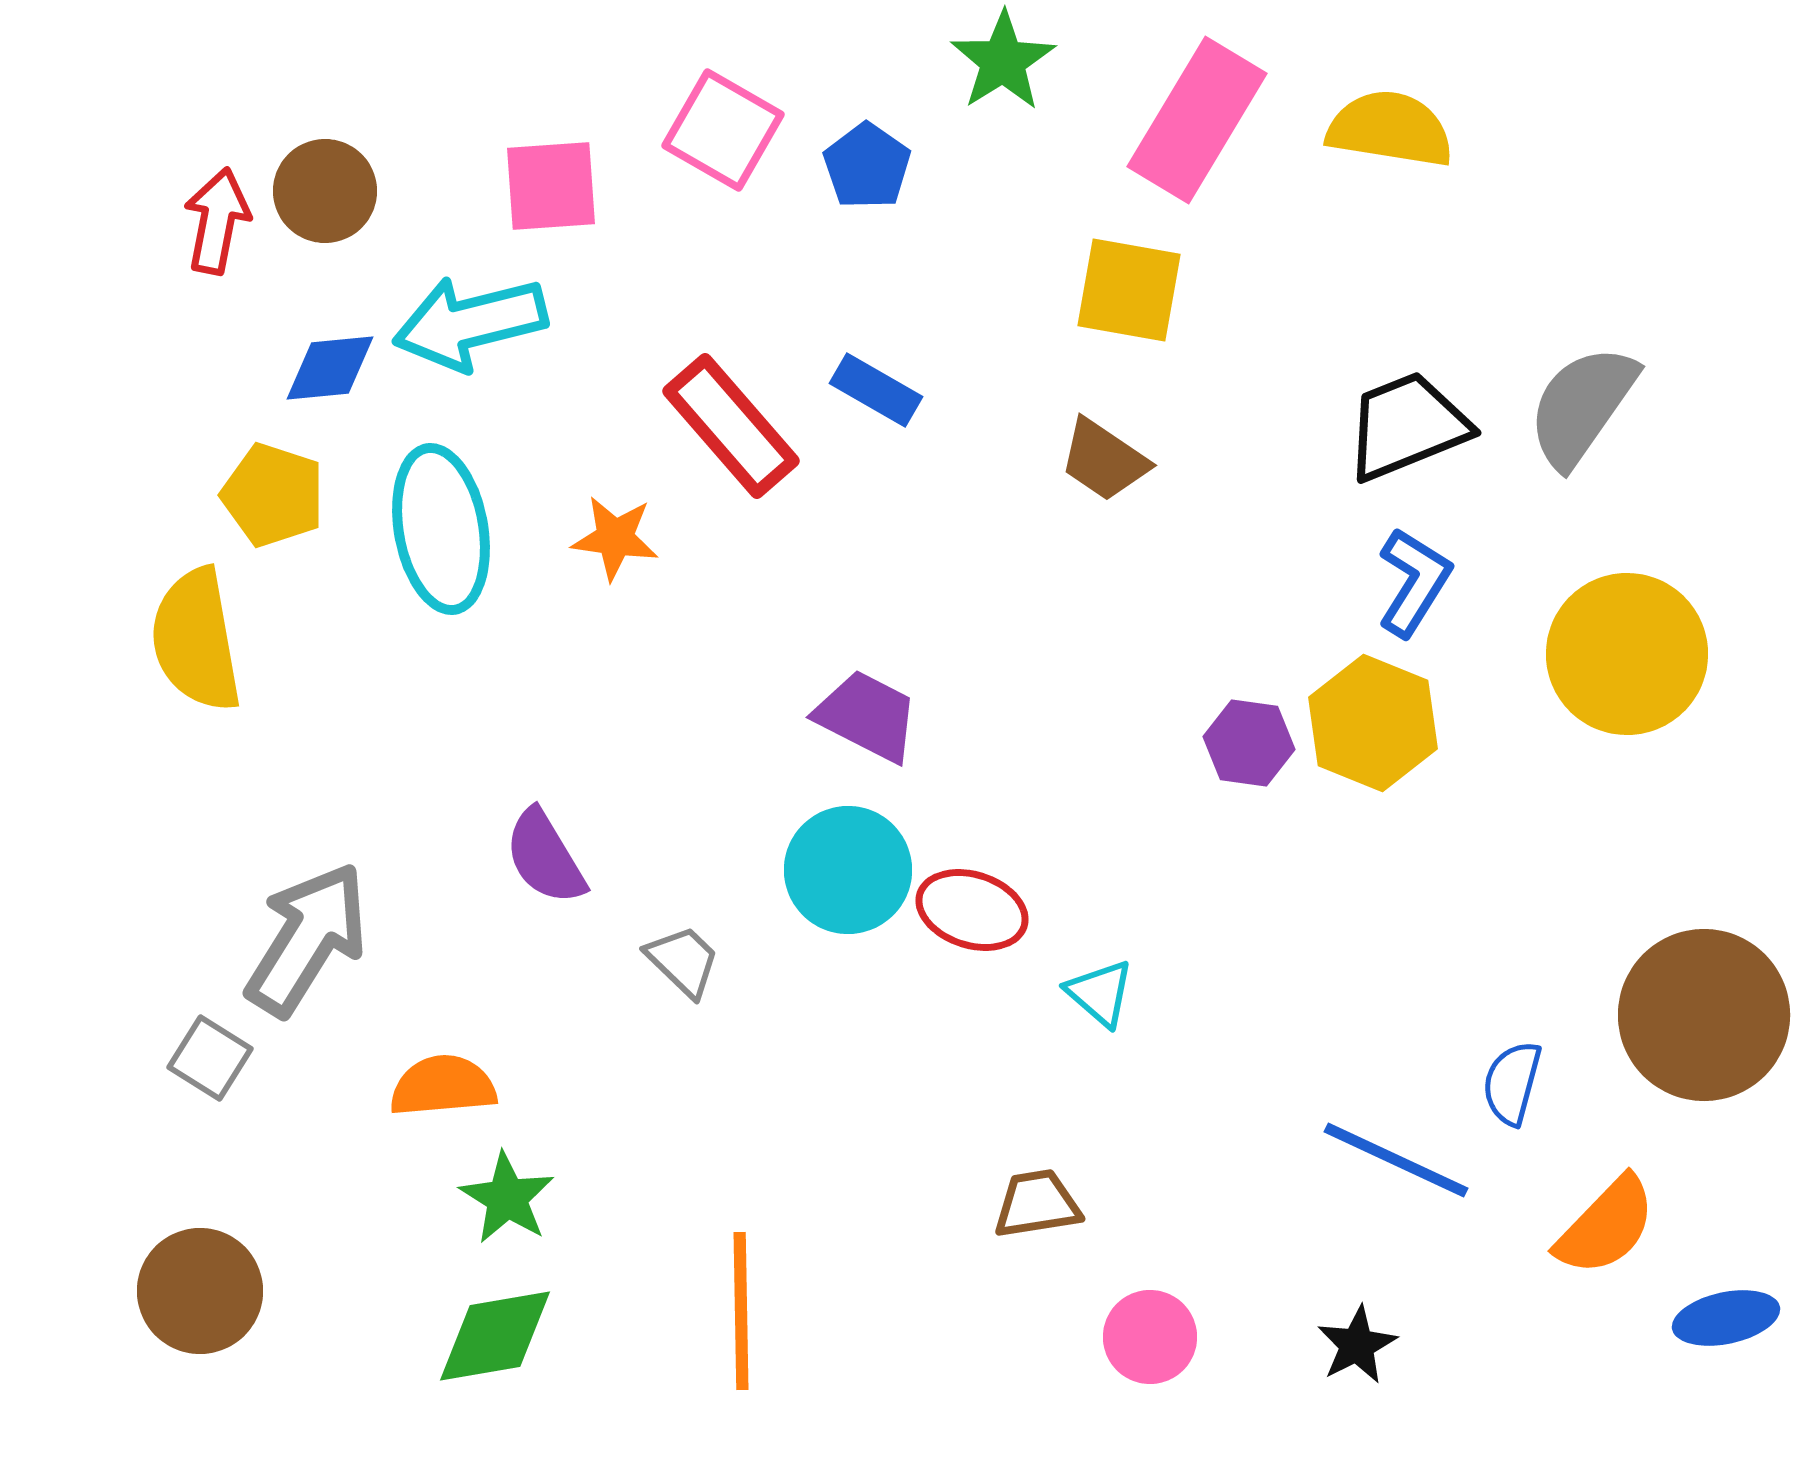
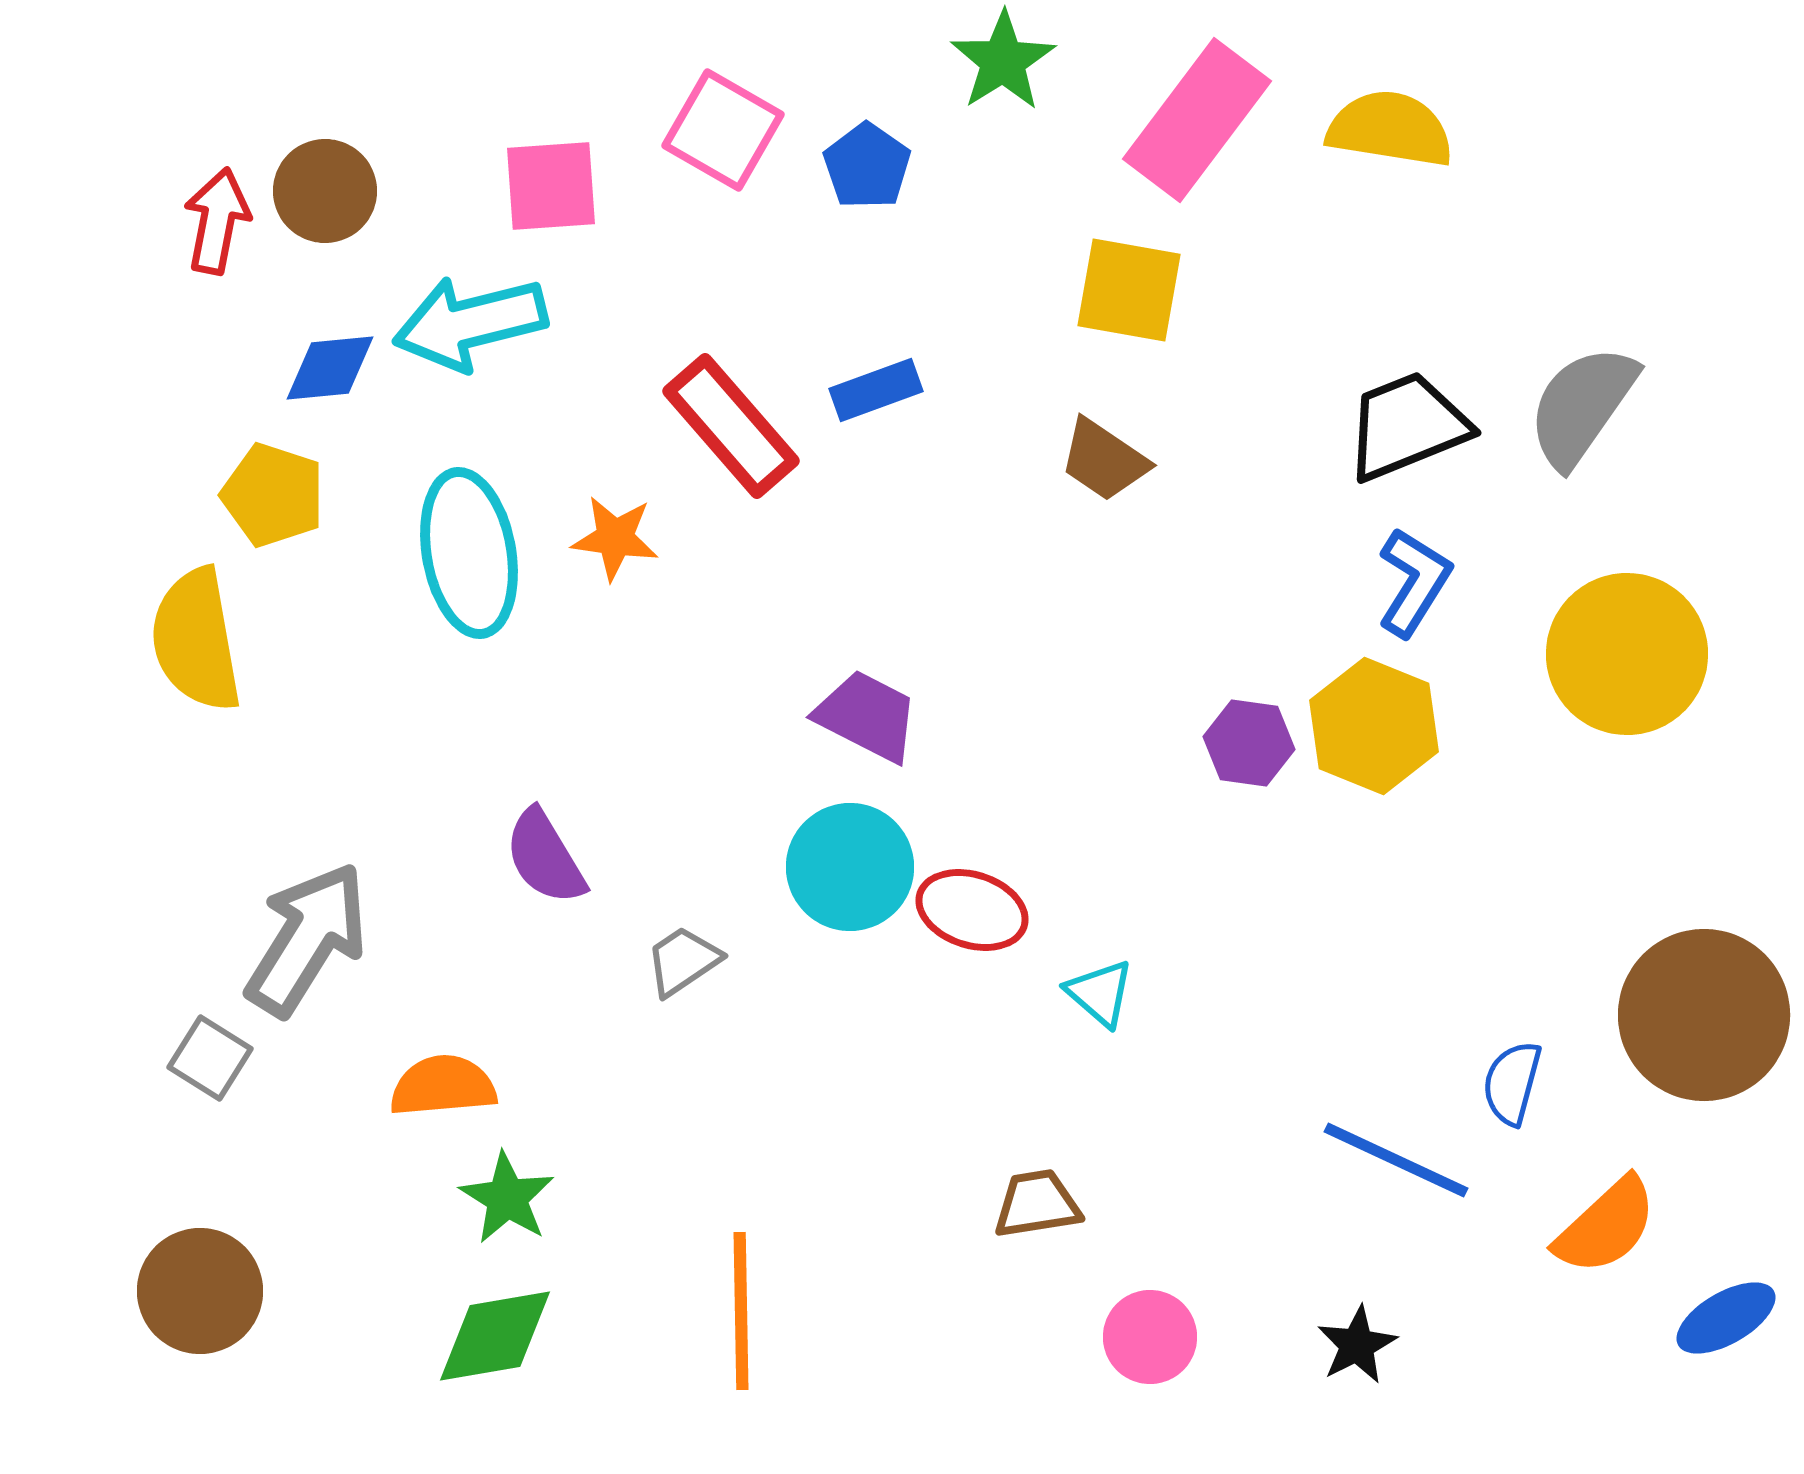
pink rectangle at (1197, 120): rotated 6 degrees clockwise
blue rectangle at (876, 390): rotated 50 degrees counterclockwise
cyan ellipse at (441, 529): moved 28 px right, 24 px down
yellow hexagon at (1373, 723): moved 1 px right, 3 px down
cyan circle at (848, 870): moved 2 px right, 3 px up
gray trapezoid at (683, 961): rotated 78 degrees counterclockwise
orange semicircle at (1606, 1226): rotated 3 degrees clockwise
blue ellipse at (1726, 1318): rotated 18 degrees counterclockwise
